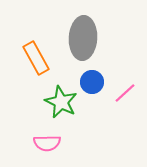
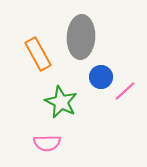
gray ellipse: moved 2 px left, 1 px up
orange rectangle: moved 2 px right, 4 px up
blue circle: moved 9 px right, 5 px up
pink line: moved 2 px up
